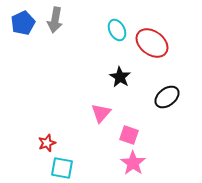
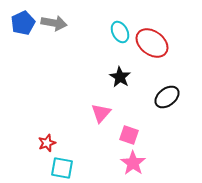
gray arrow: moved 1 px left, 3 px down; rotated 90 degrees counterclockwise
cyan ellipse: moved 3 px right, 2 px down
